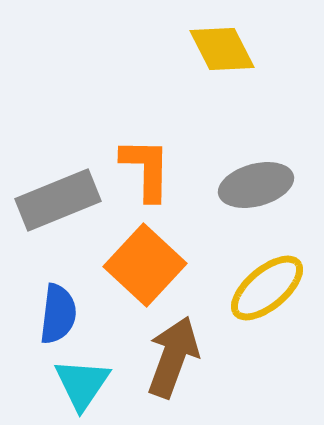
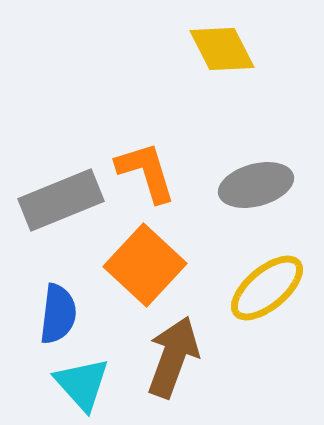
orange L-shape: moved 3 px down; rotated 18 degrees counterclockwise
gray rectangle: moved 3 px right
cyan triangle: rotated 16 degrees counterclockwise
